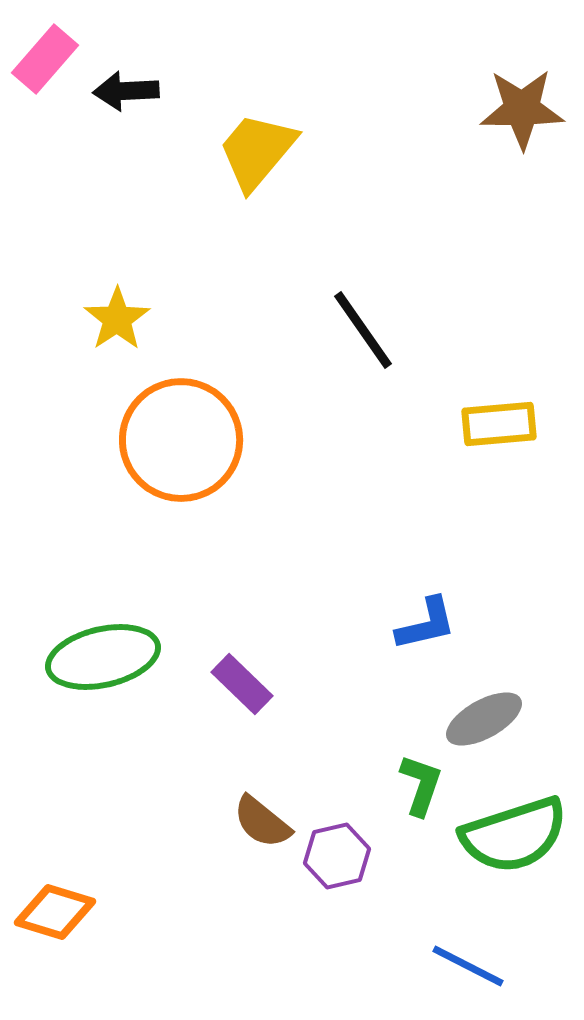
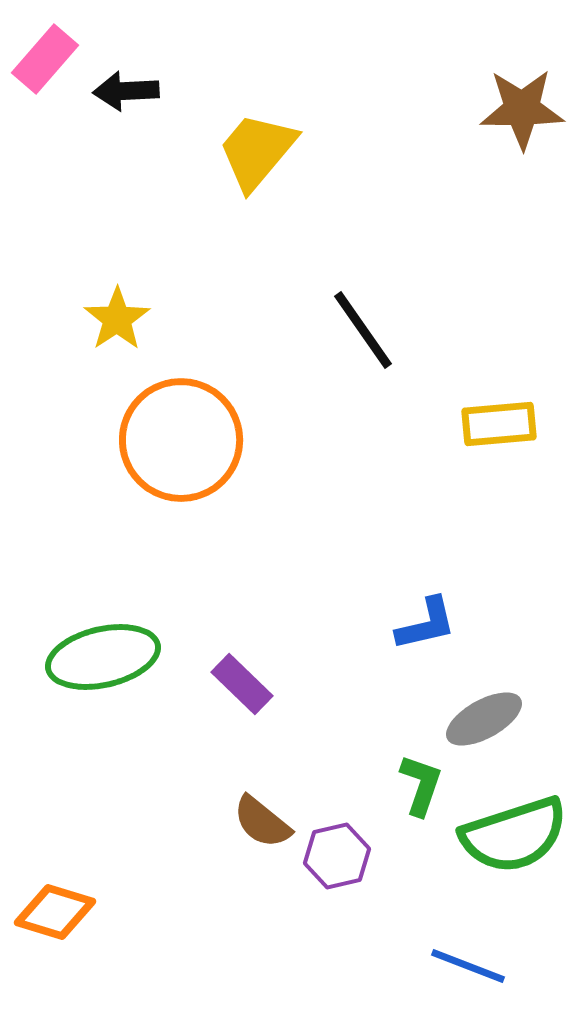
blue line: rotated 6 degrees counterclockwise
